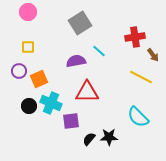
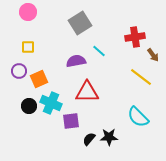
yellow line: rotated 10 degrees clockwise
